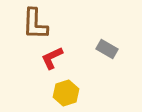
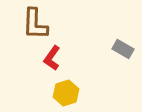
gray rectangle: moved 16 px right
red L-shape: rotated 30 degrees counterclockwise
